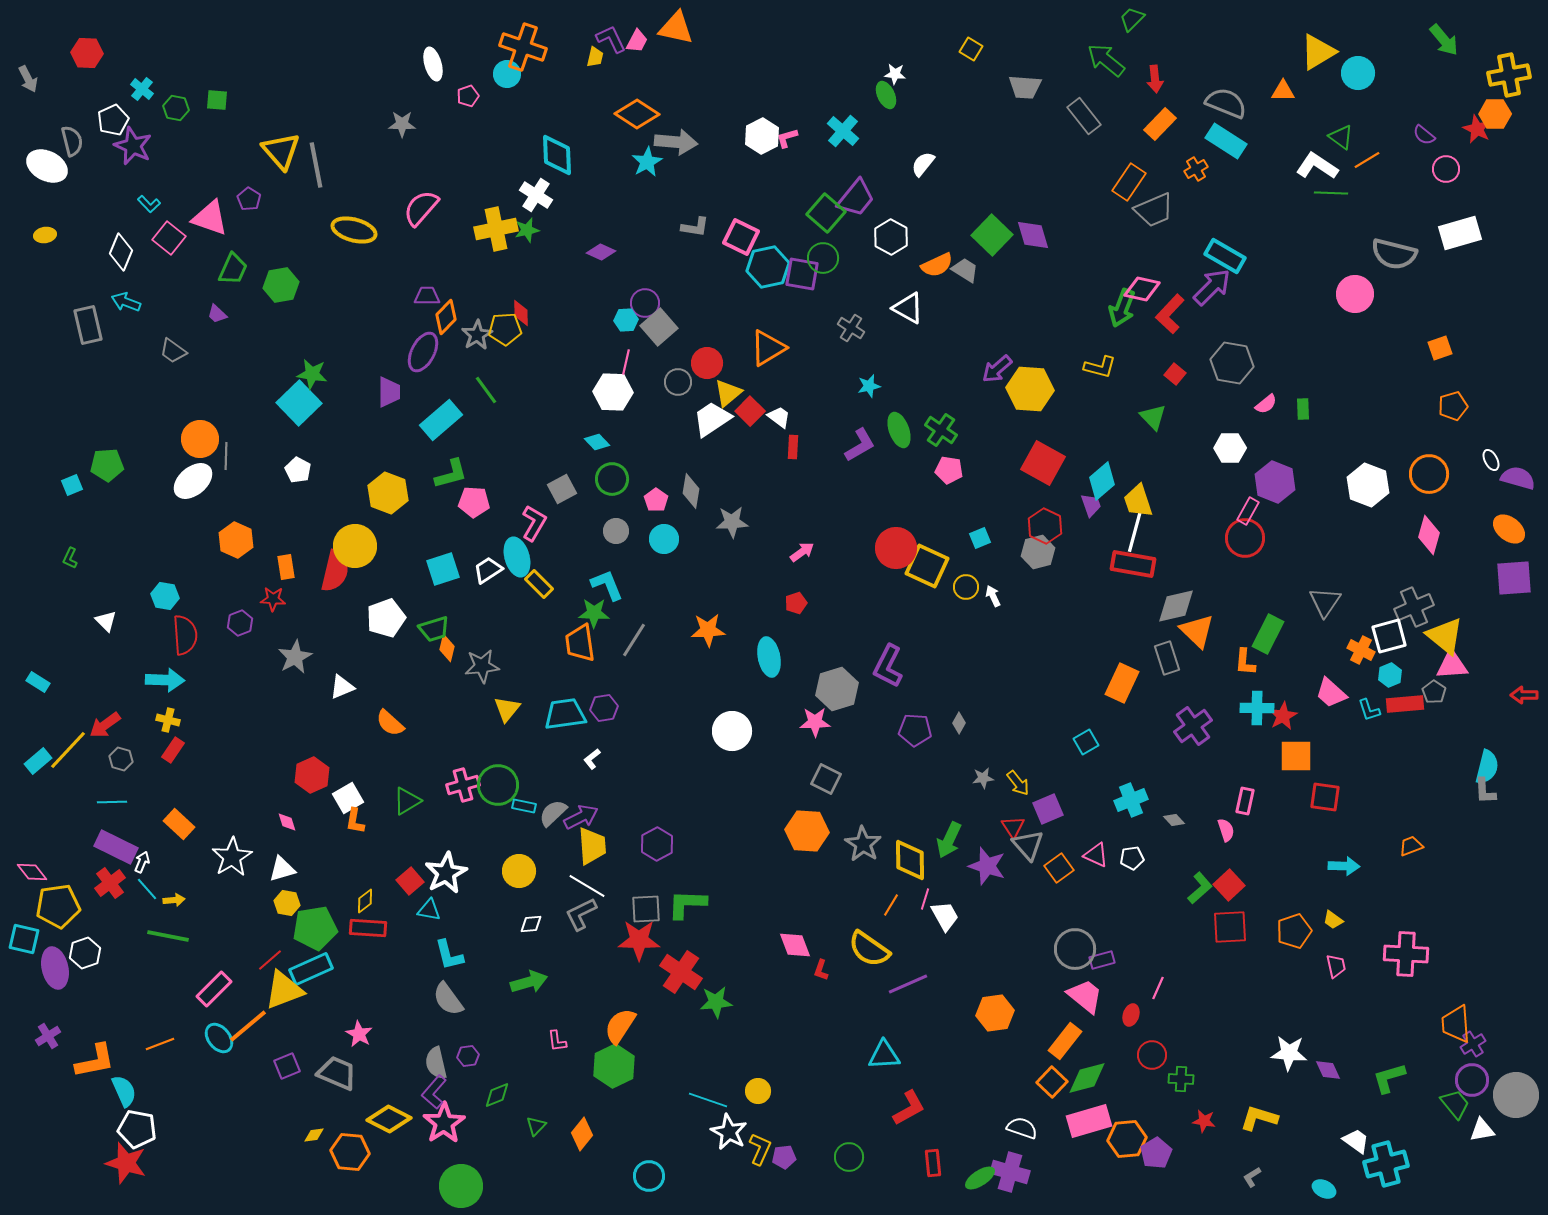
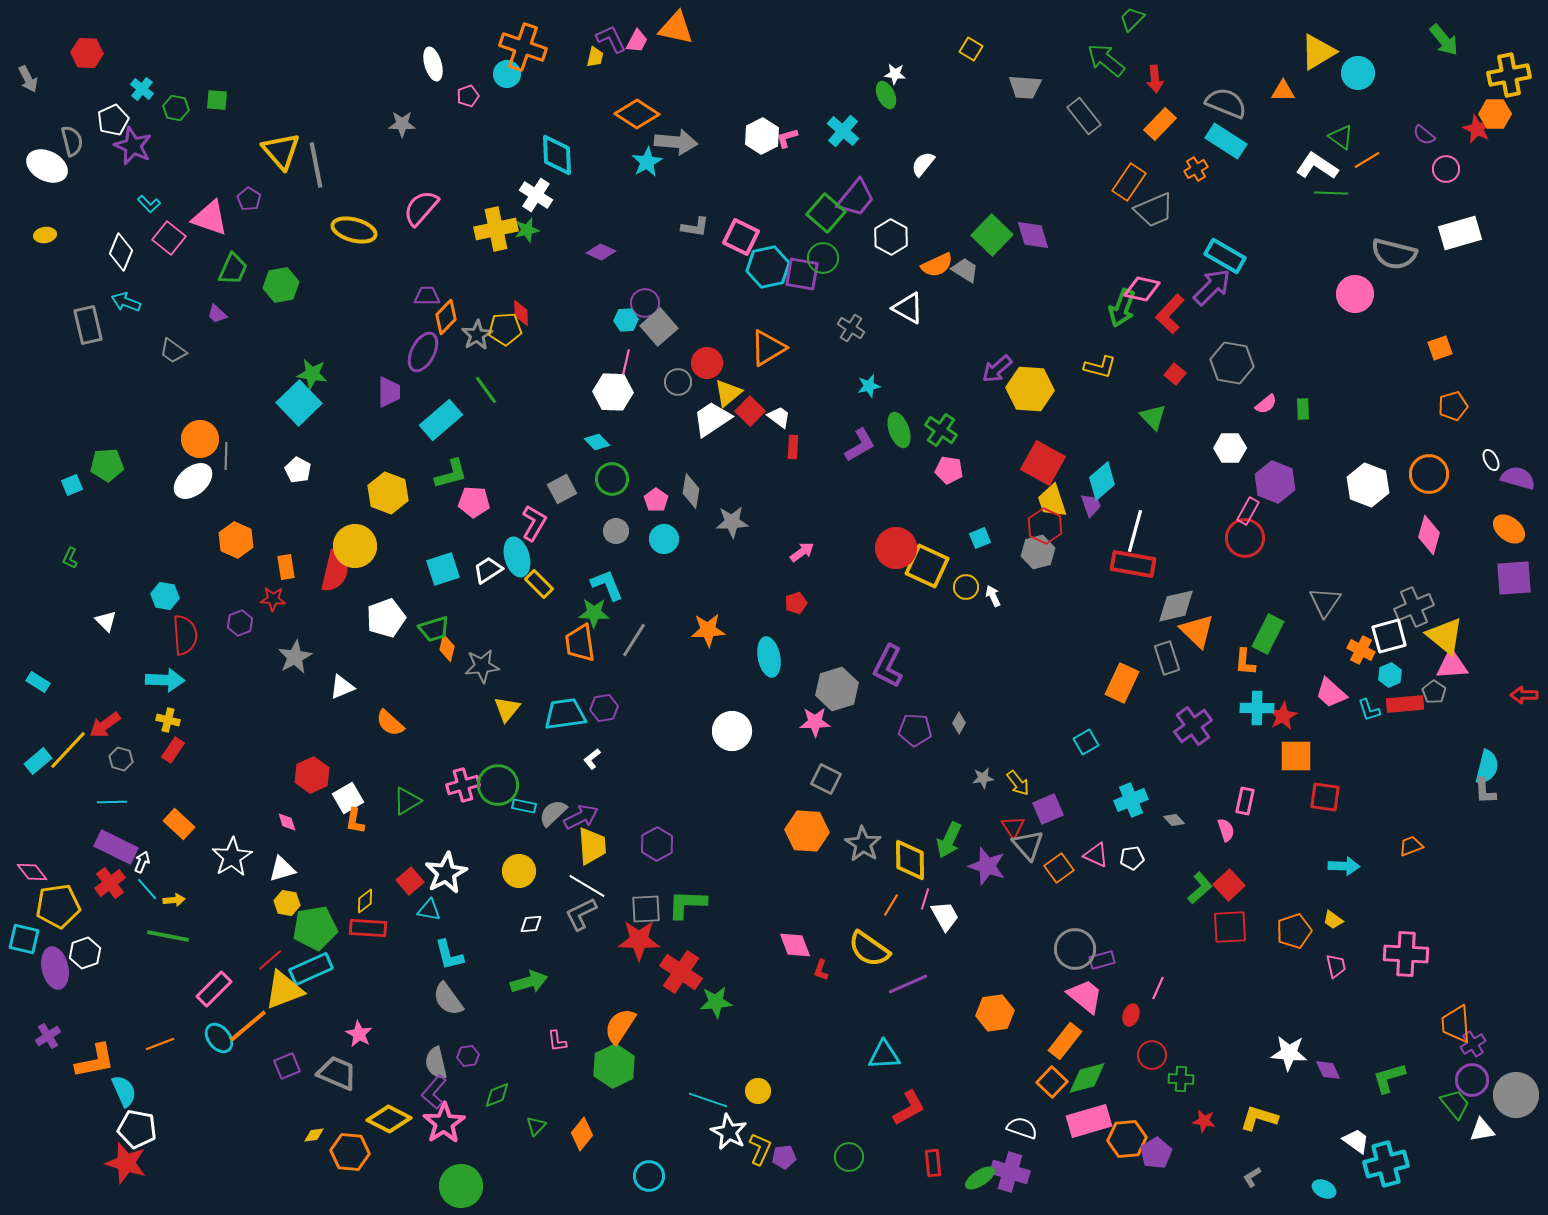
yellow trapezoid at (1138, 501): moved 86 px left
